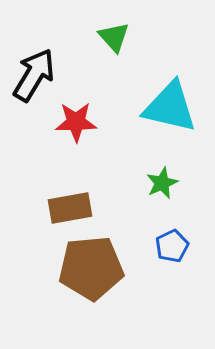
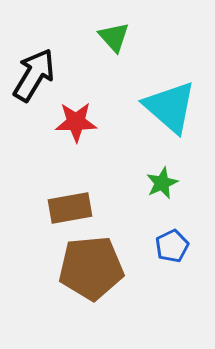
cyan triangle: rotated 28 degrees clockwise
